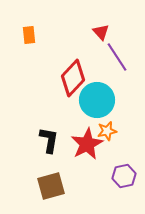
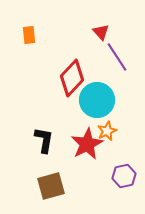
red diamond: moved 1 px left
orange star: rotated 12 degrees counterclockwise
black L-shape: moved 5 px left
